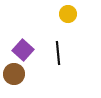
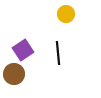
yellow circle: moved 2 px left
purple square: rotated 15 degrees clockwise
